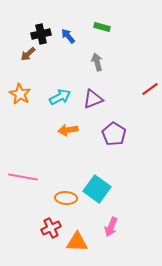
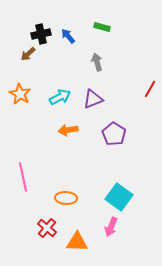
red line: rotated 24 degrees counterclockwise
pink line: rotated 68 degrees clockwise
cyan square: moved 22 px right, 8 px down
red cross: moved 4 px left; rotated 24 degrees counterclockwise
